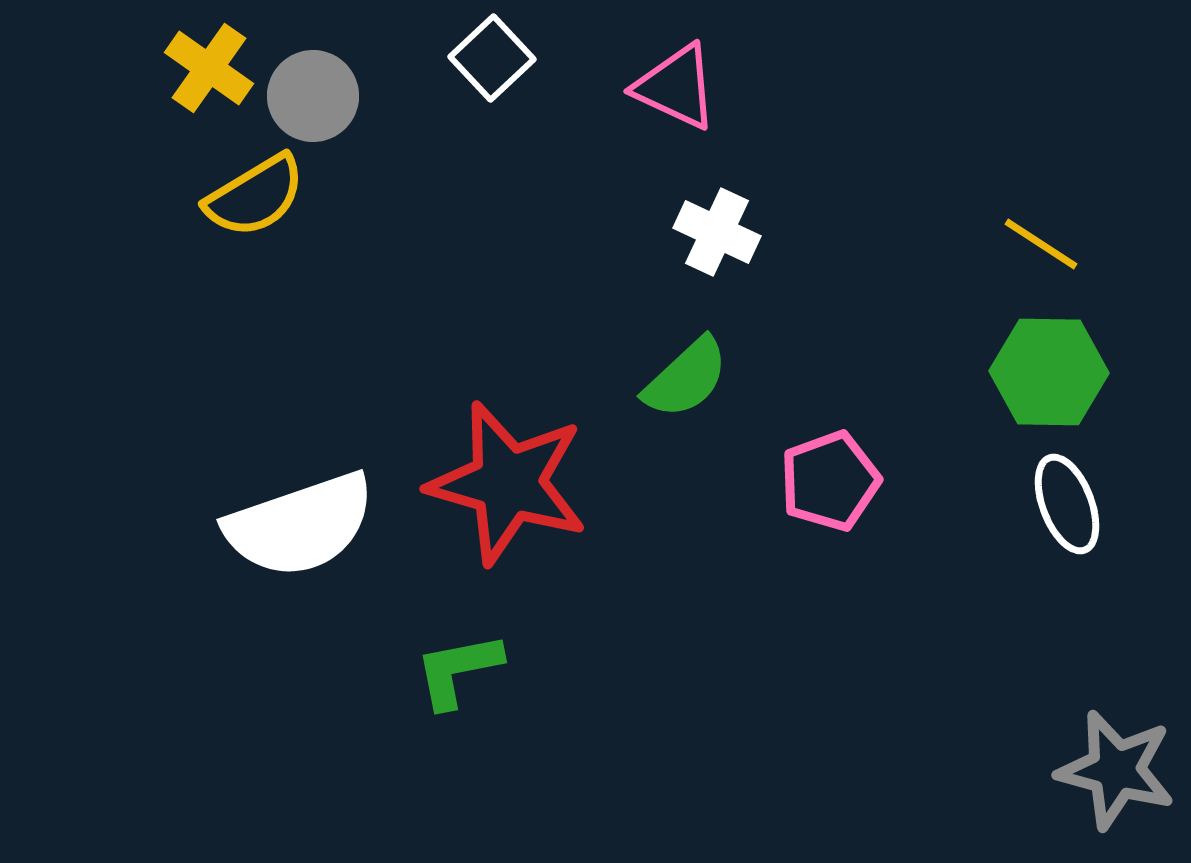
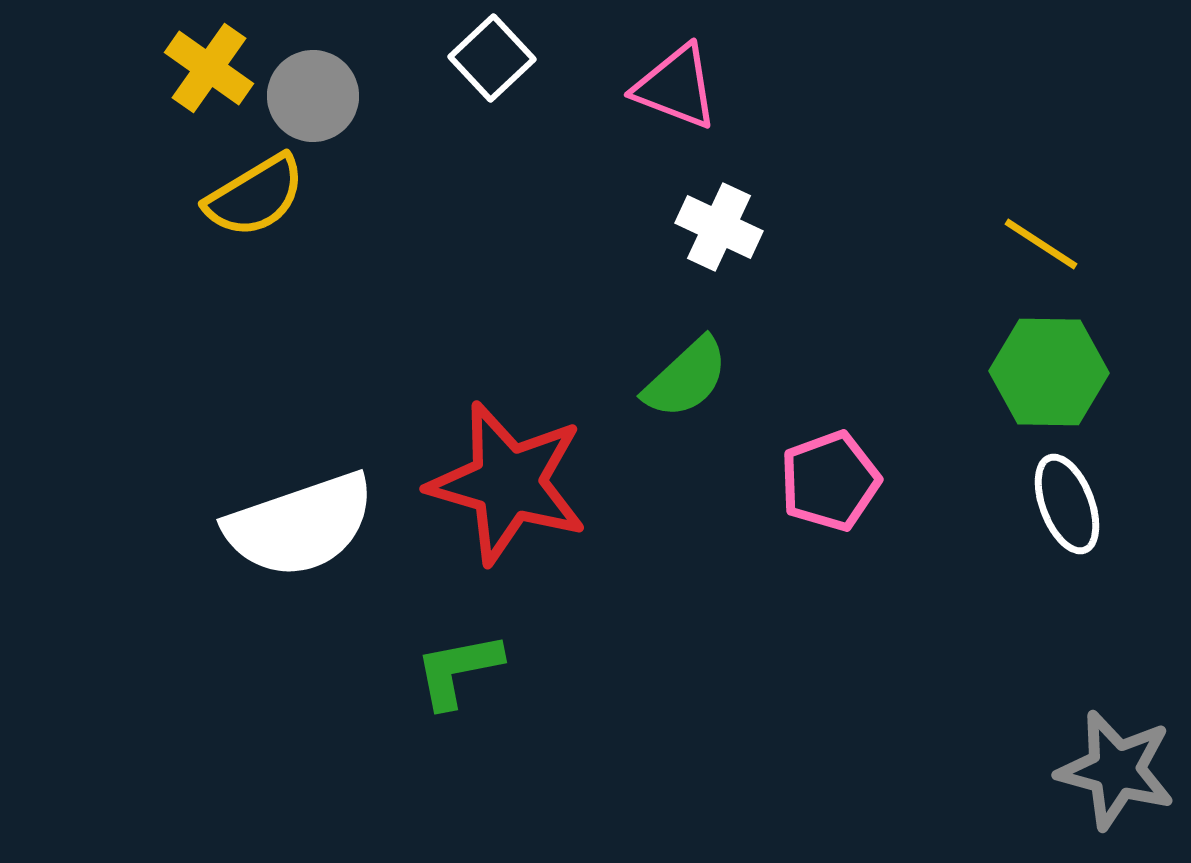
pink triangle: rotated 4 degrees counterclockwise
white cross: moved 2 px right, 5 px up
